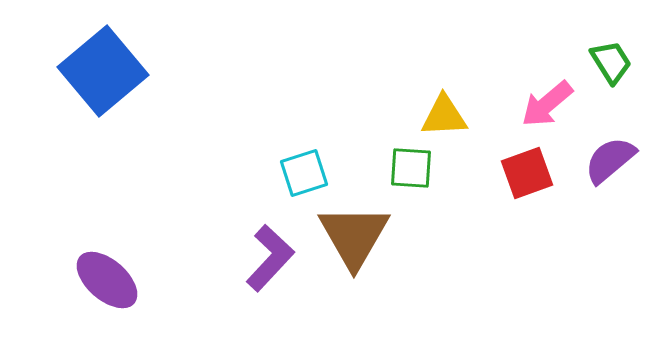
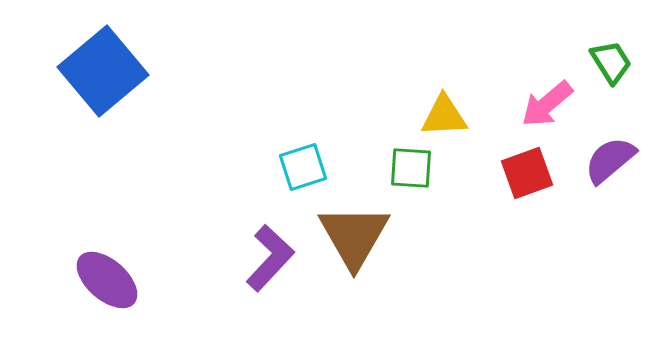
cyan square: moved 1 px left, 6 px up
